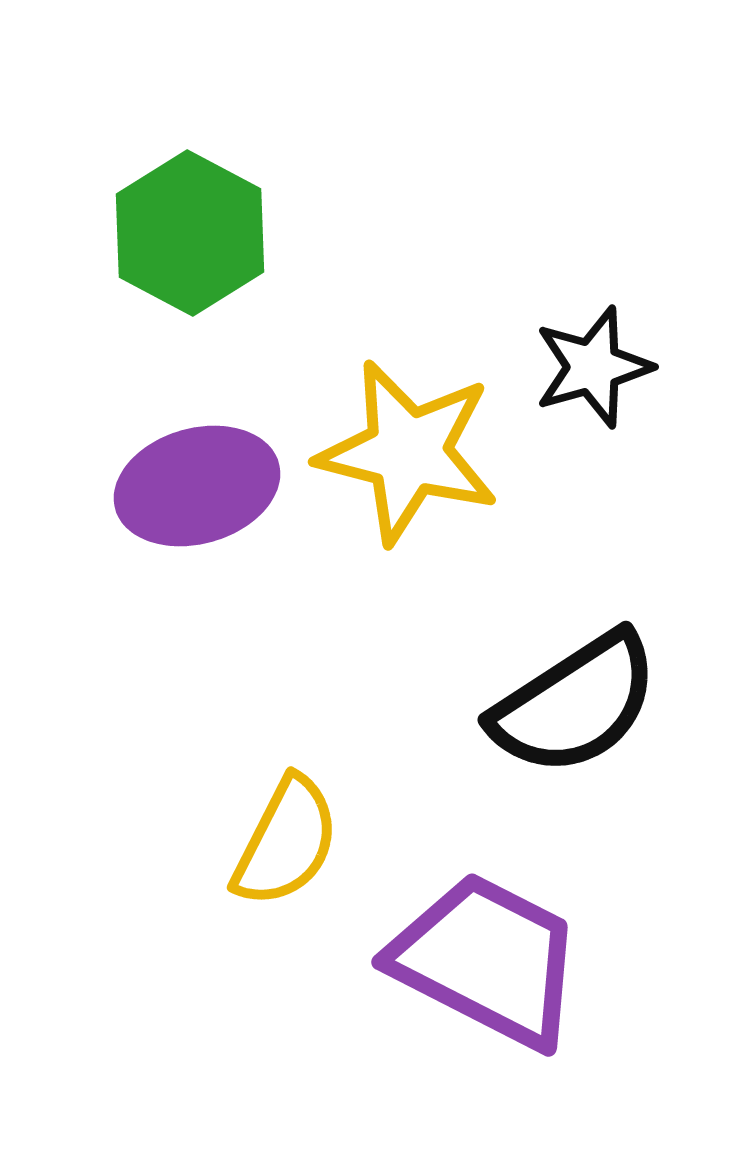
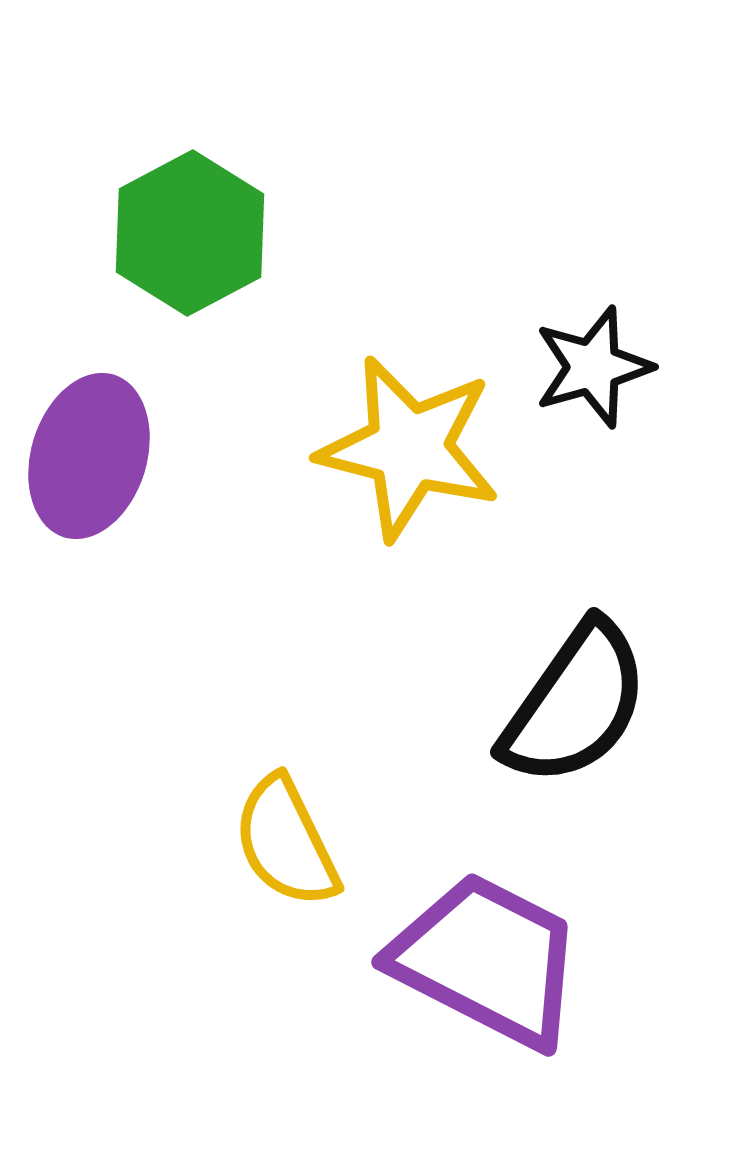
green hexagon: rotated 4 degrees clockwise
yellow star: moved 1 px right, 4 px up
purple ellipse: moved 108 px left, 30 px up; rotated 57 degrees counterclockwise
black semicircle: rotated 22 degrees counterclockwise
yellow semicircle: rotated 127 degrees clockwise
